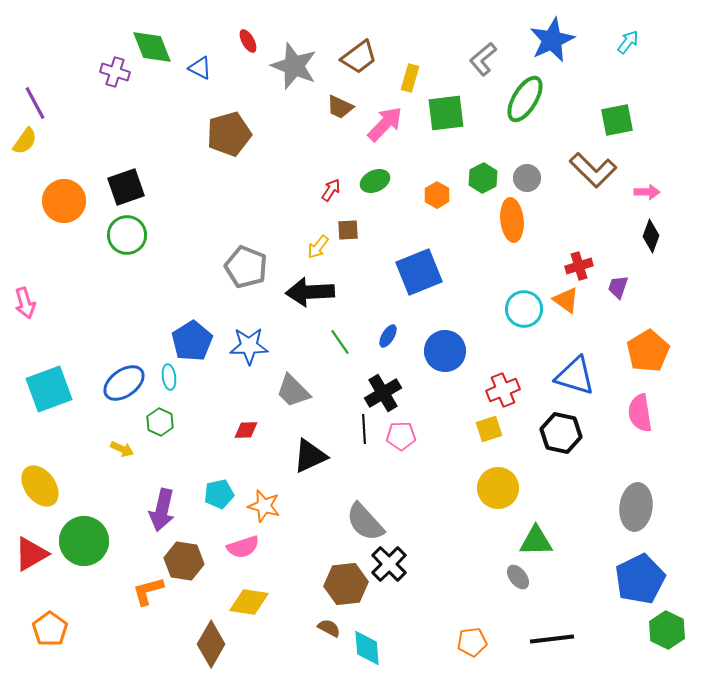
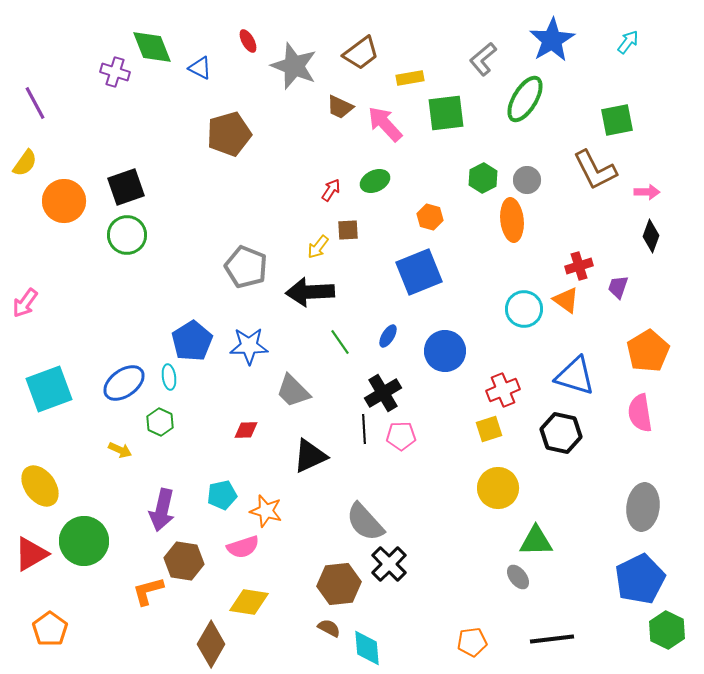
blue star at (552, 40): rotated 6 degrees counterclockwise
brown trapezoid at (359, 57): moved 2 px right, 4 px up
yellow rectangle at (410, 78): rotated 64 degrees clockwise
pink arrow at (385, 124): rotated 87 degrees counterclockwise
yellow semicircle at (25, 141): moved 22 px down
brown L-shape at (593, 170): moved 2 px right; rotated 18 degrees clockwise
gray circle at (527, 178): moved 2 px down
orange hexagon at (437, 195): moved 7 px left, 22 px down; rotated 15 degrees counterclockwise
pink arrow at (25, 303): rotated 52 degrees clockwise
yellow arrow at (122, 449): moved 2 px left, 1 px down
cyan pentagon at (219, 494): moved 3 px right, 1 px down
orange star at (264, 506): moved 2 px right, 5 px down
gray ellipse at (636, 507): moved 7 px right
brown hexagon at (346, 584): moved 7 px left
